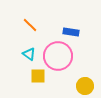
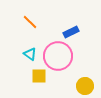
orange line: moved 3 px up
blue rectangle: rotated 35 degrees counterclockwise
cyan triangle: moved 1 px right
yellow square: moved 1 px right
